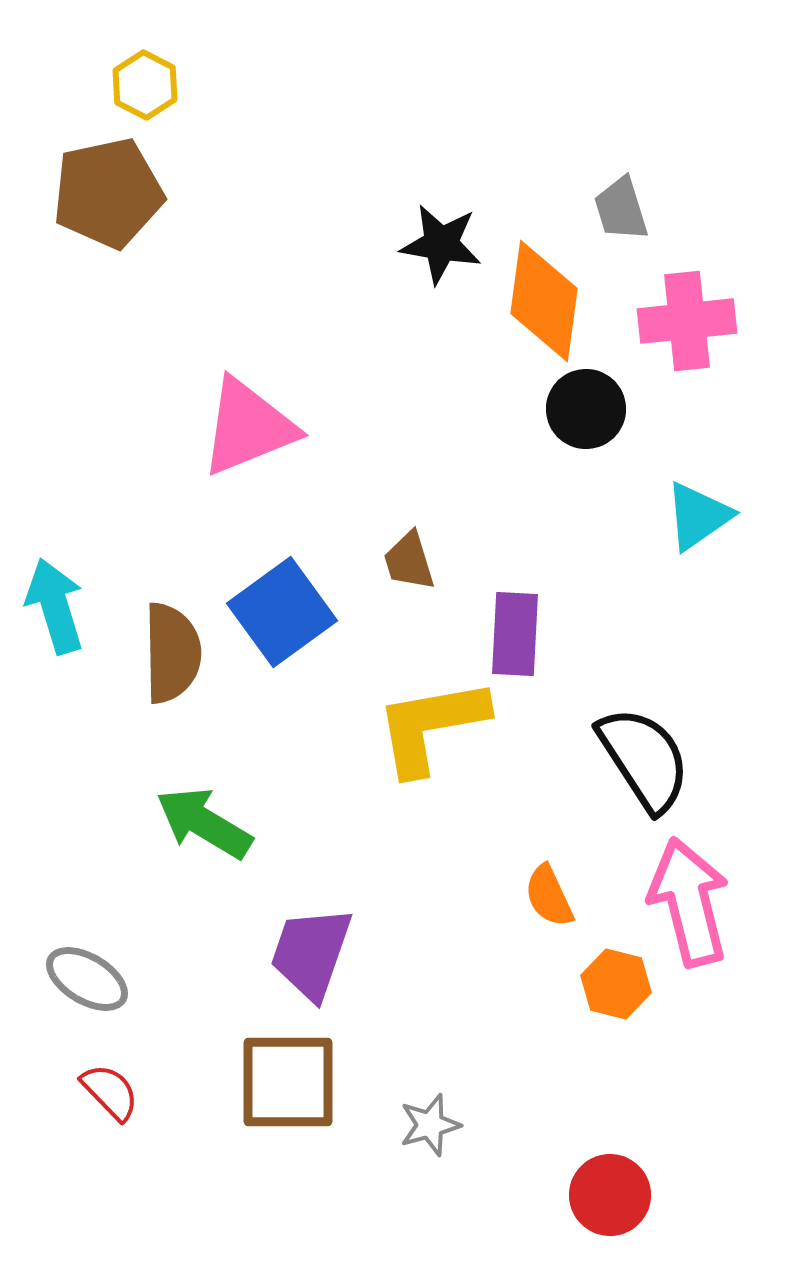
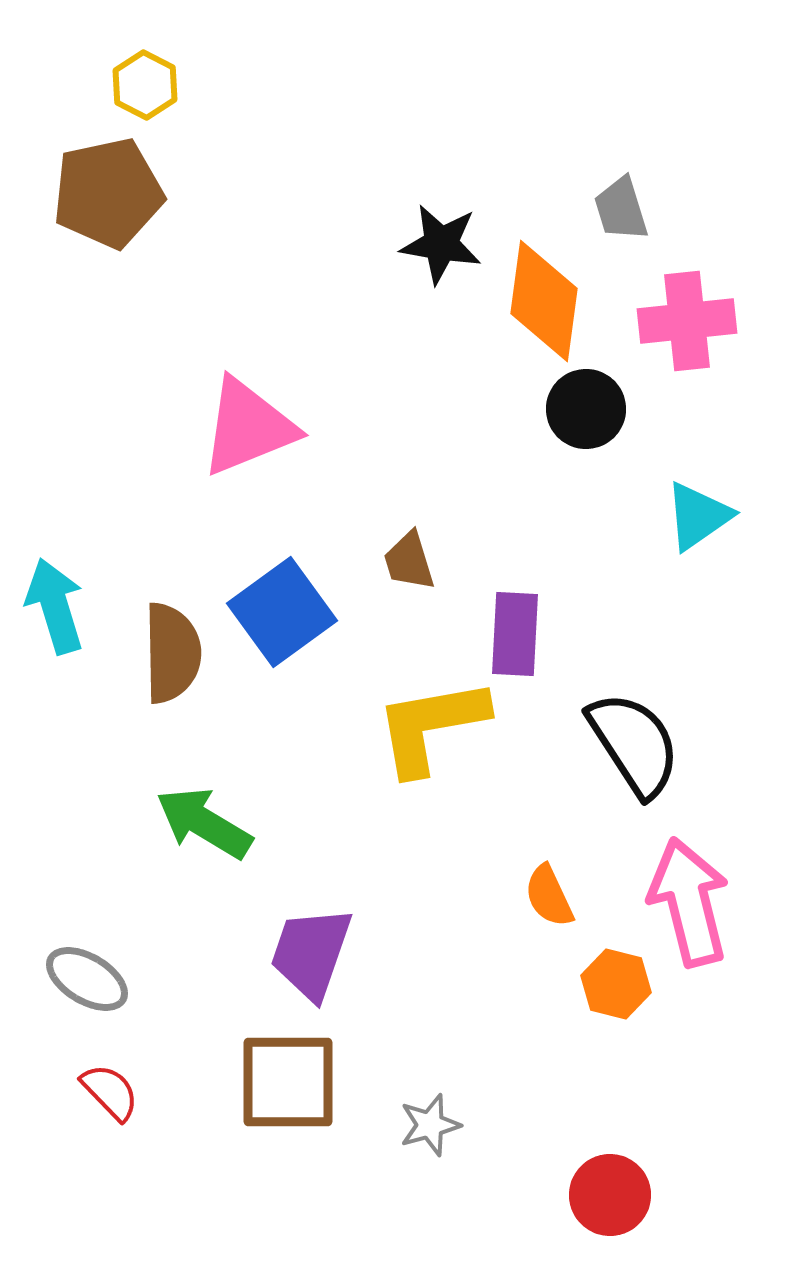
black semicircle: moved 10 px left, 15 px up
